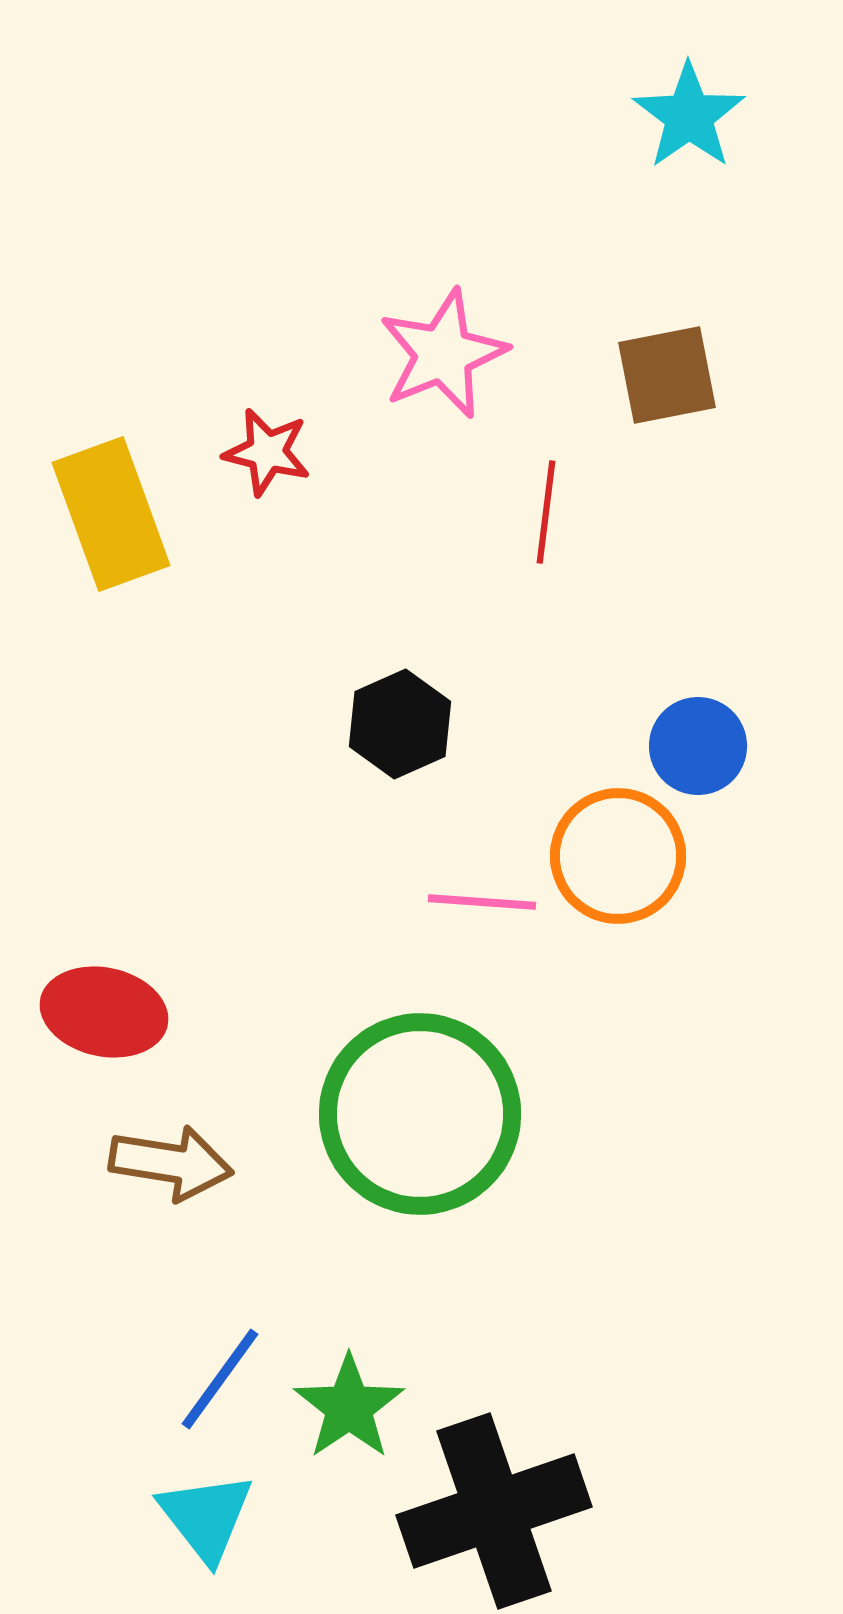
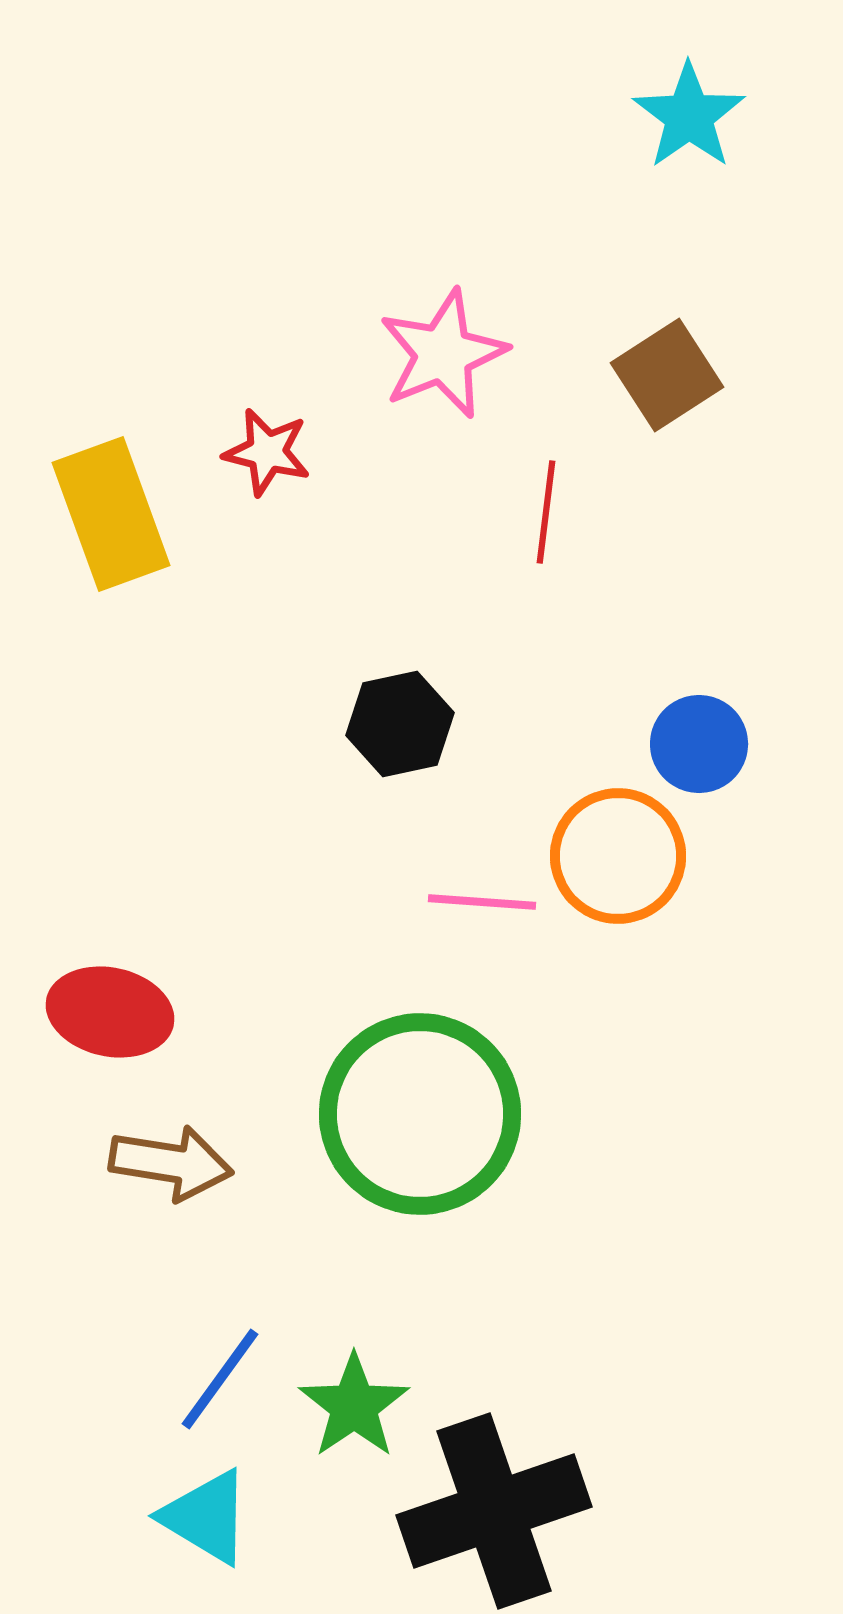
brown square: rotated 22 degrees counterclockwise
black hexagon: rotated 12 degrees clockwise
blue circle: moved 1 px right, 2 px up
red ellipse: moved 6 px right
green star: moved 5 px right, 1 px up
cyan triangle: rotated 21 degrees counterclockwise
